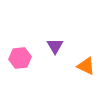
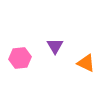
orange triangle: moved 3 px up
